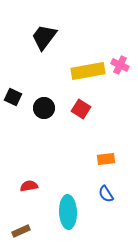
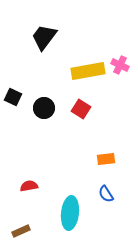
cyan ellipse: moved 2 px right, 1 px down; rotated 8 degrees clockwise
